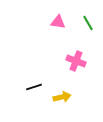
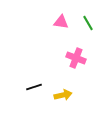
pink triangle: moved 3 px right
pink cross: moved 3 px up
yellow arrow: moved 1 px right, 2 px up
